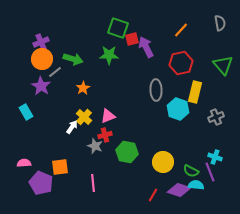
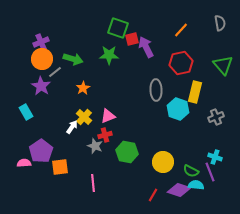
purple pentagon: moved 32 px up; rotated 15 degrees clockwise
